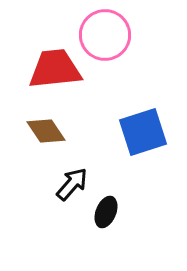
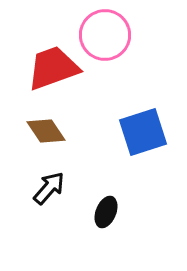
red trapezoid: moved 2 px left, 1 px up; rotated 14 degrees counterclockwise
black arrow: moved 23 px left, 4 px down
